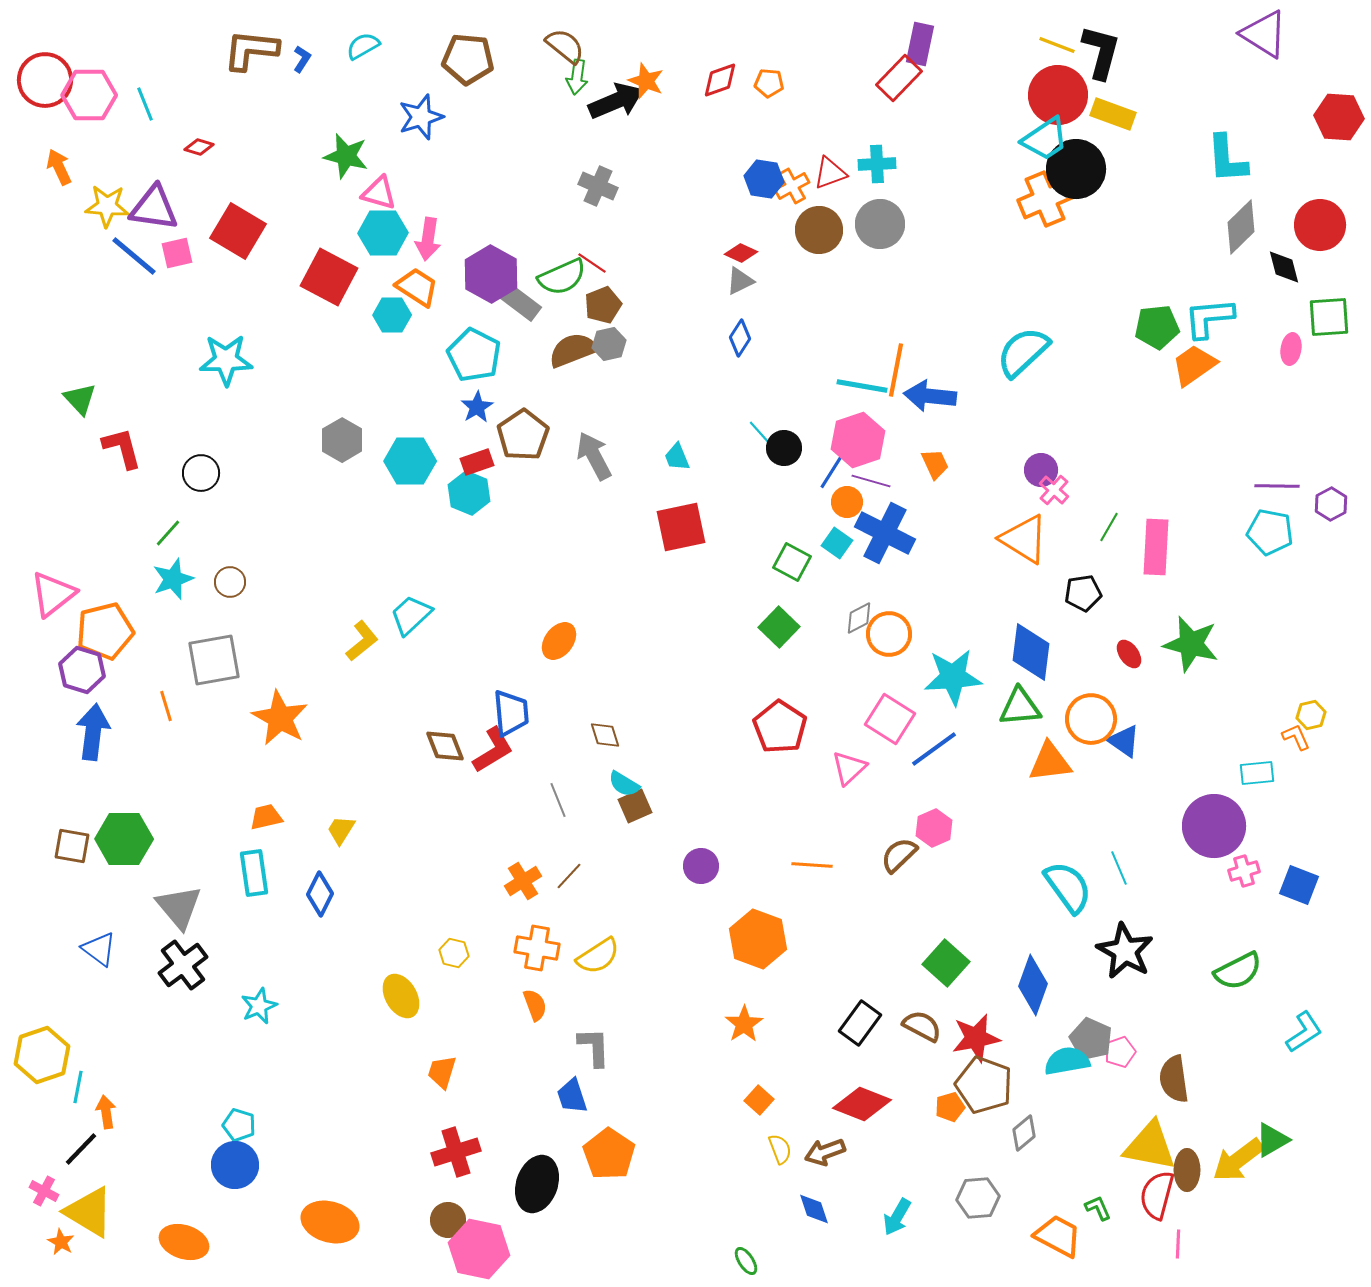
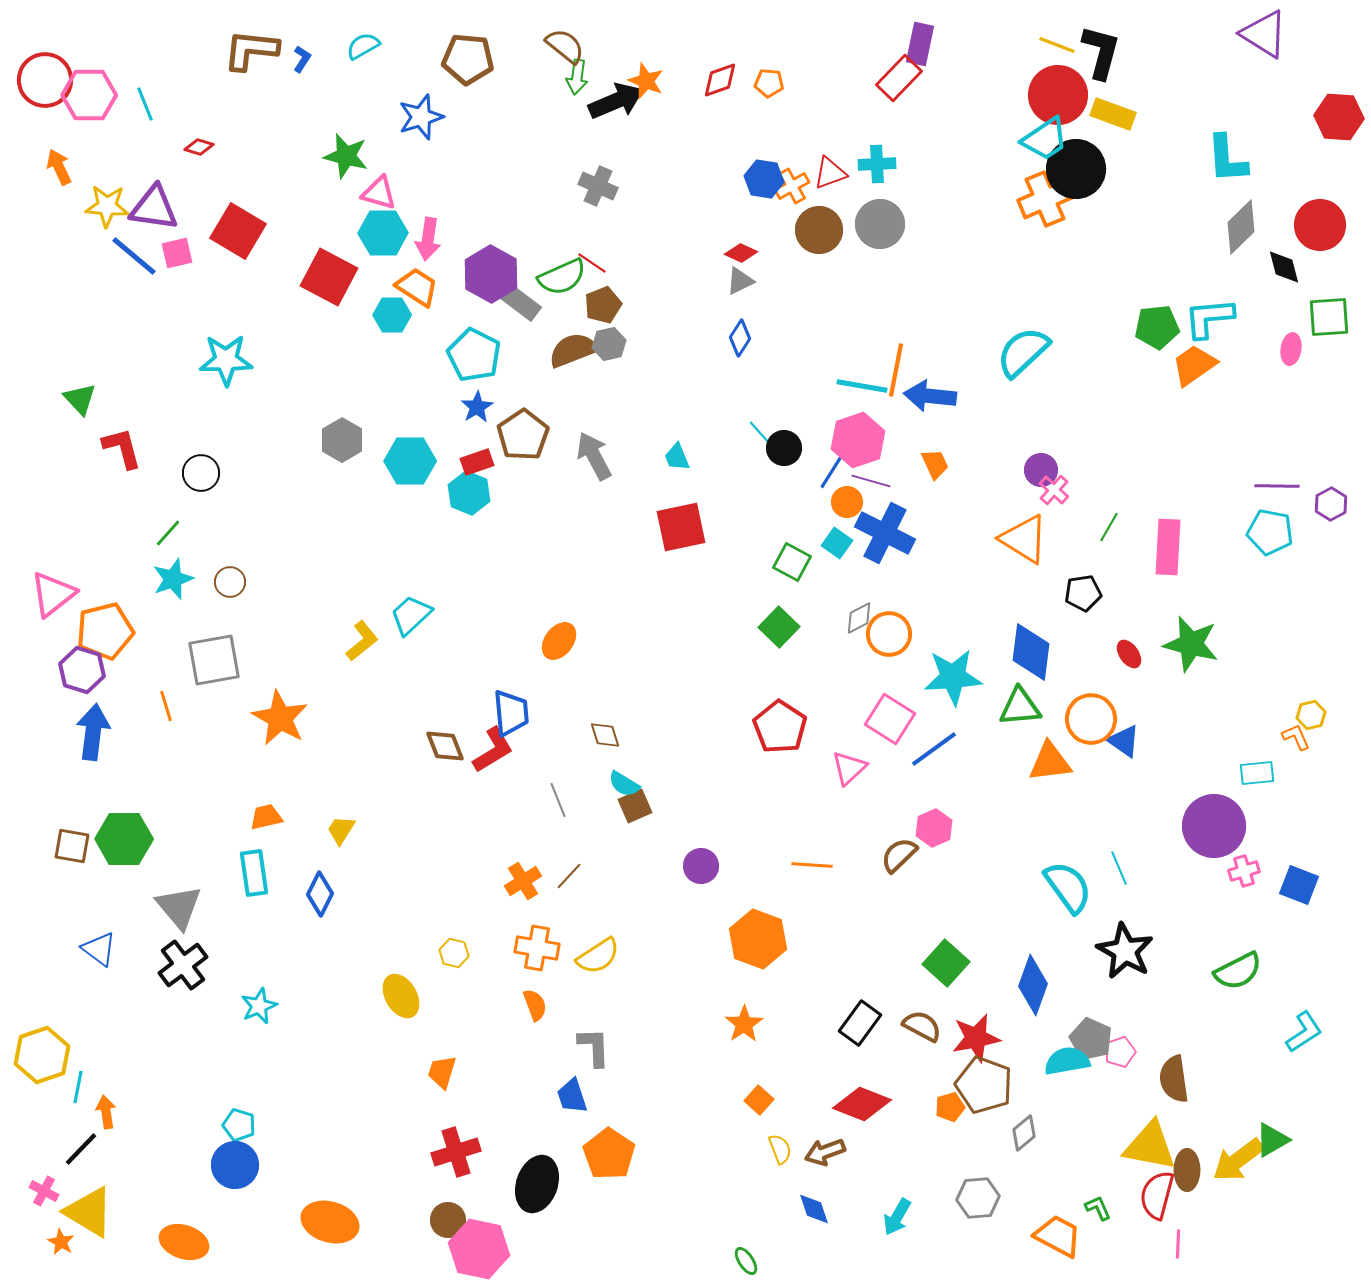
pink rectangle at (1156, 547): moved 12 px right
